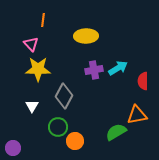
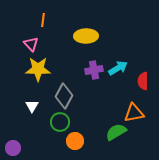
orange triangle: moved 3 px left, 2 px up
green circle: moved 2 px right, 5 px up
